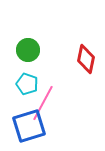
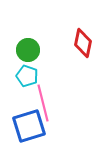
red diamond: moved 3 px left, 16 px up
cyan pentagon: moved 8 px up
pink line: rotated 42 degrees counterclockwise
